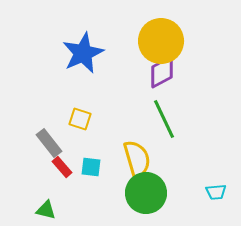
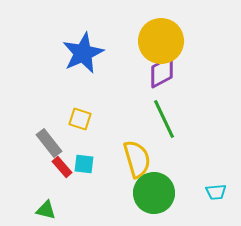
cyan square: moved 7 px left, 3 px up
green circle: moved 8 px right
